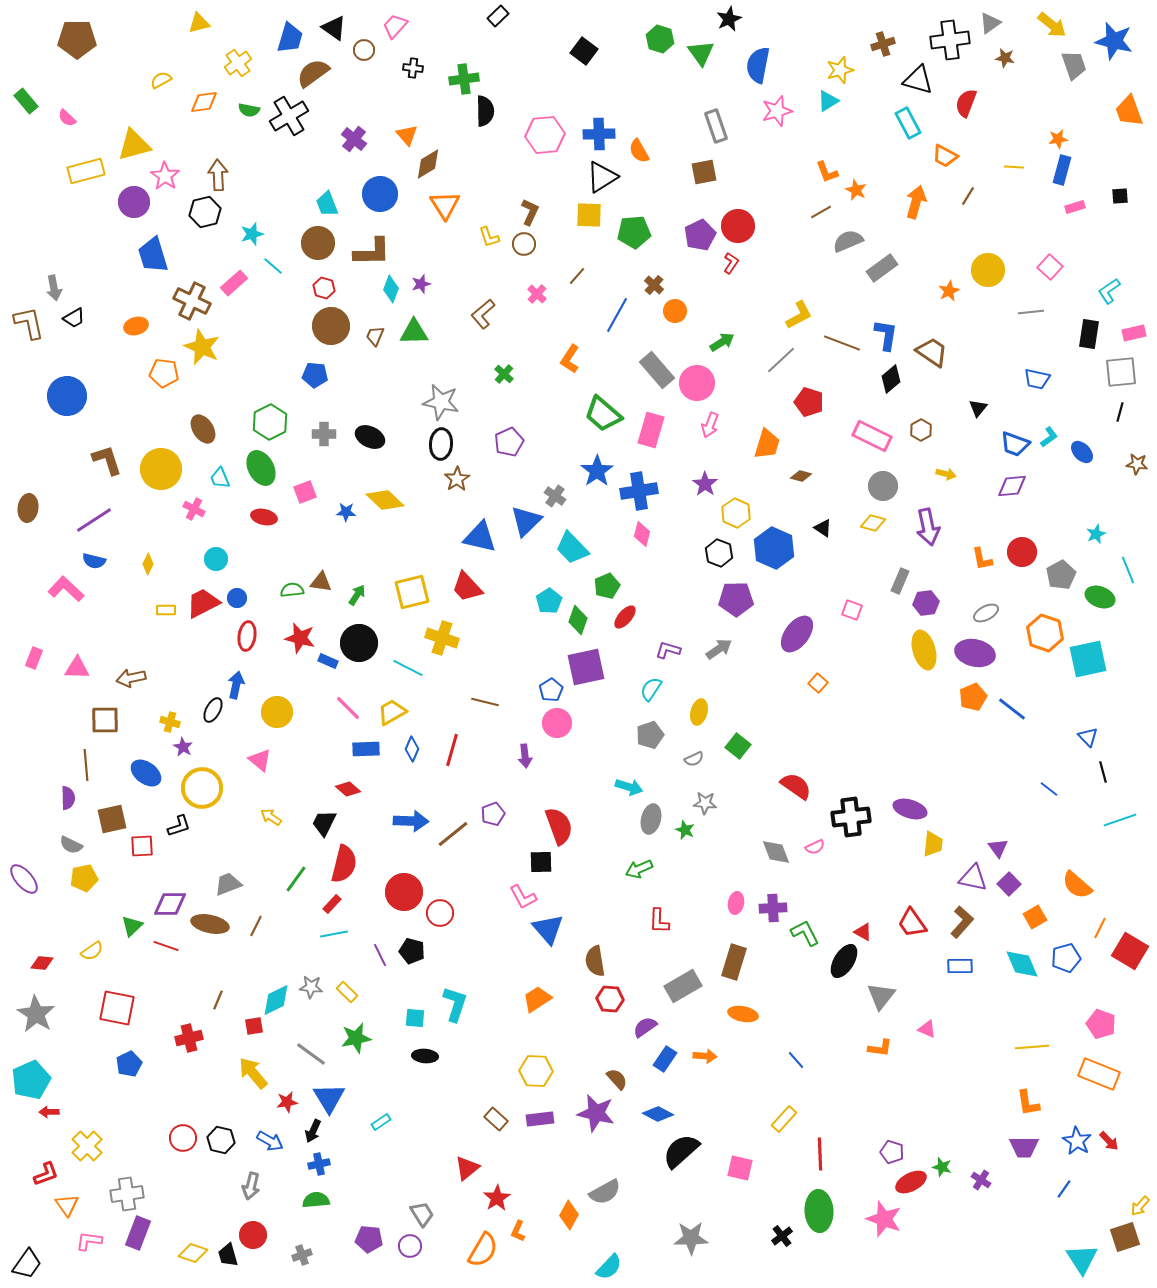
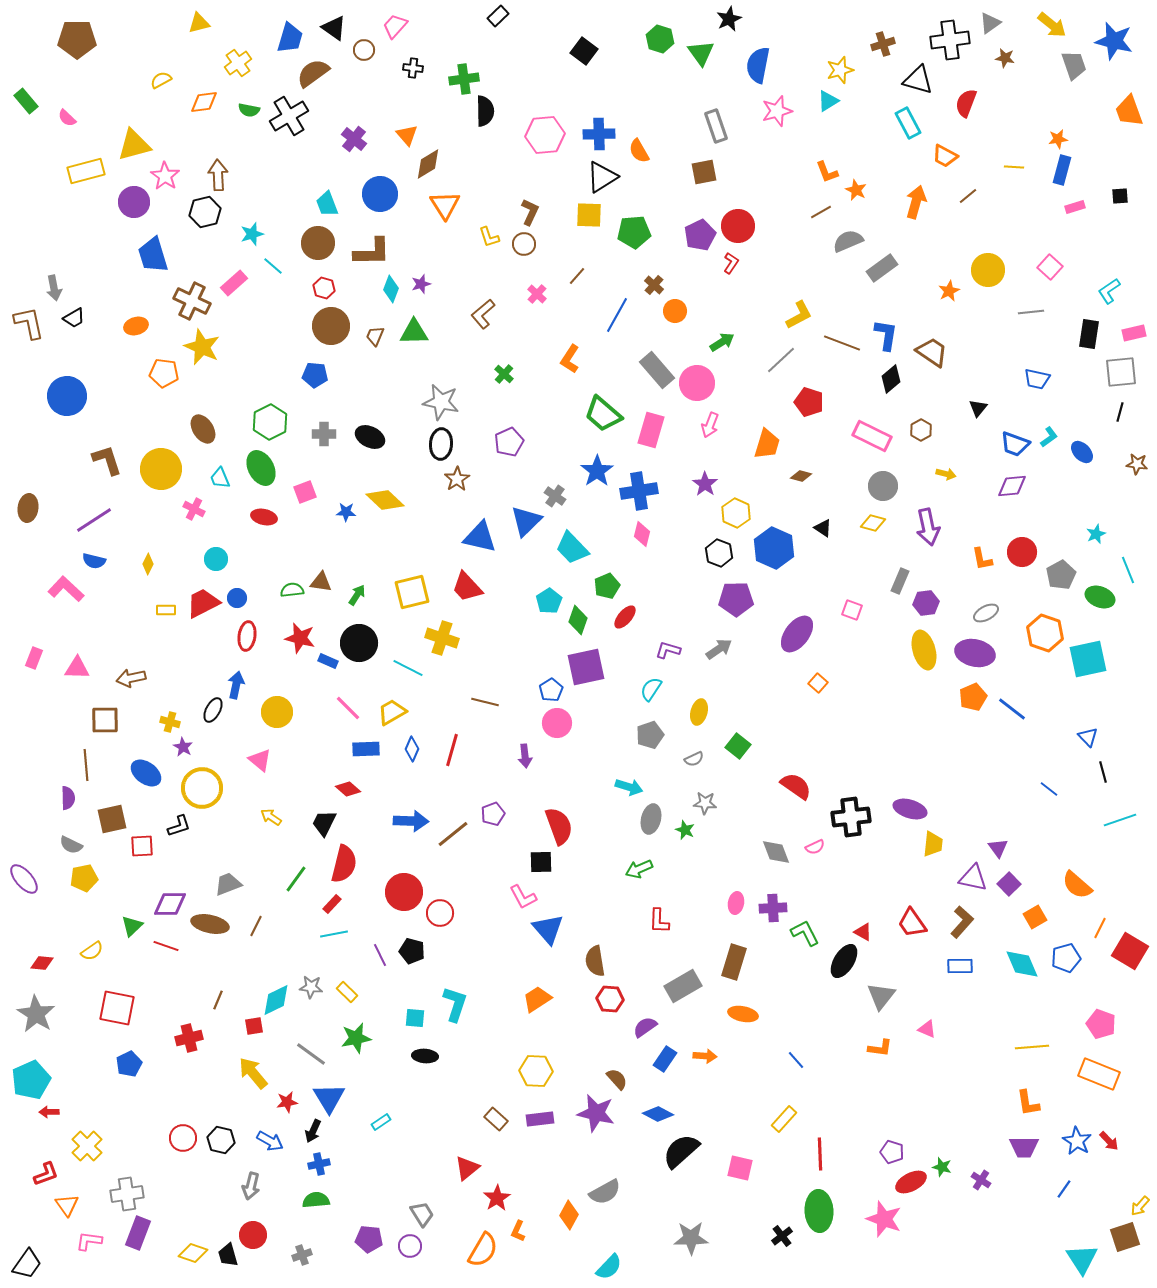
brown line at (968, 196): rotated 18 degrees clockwise
